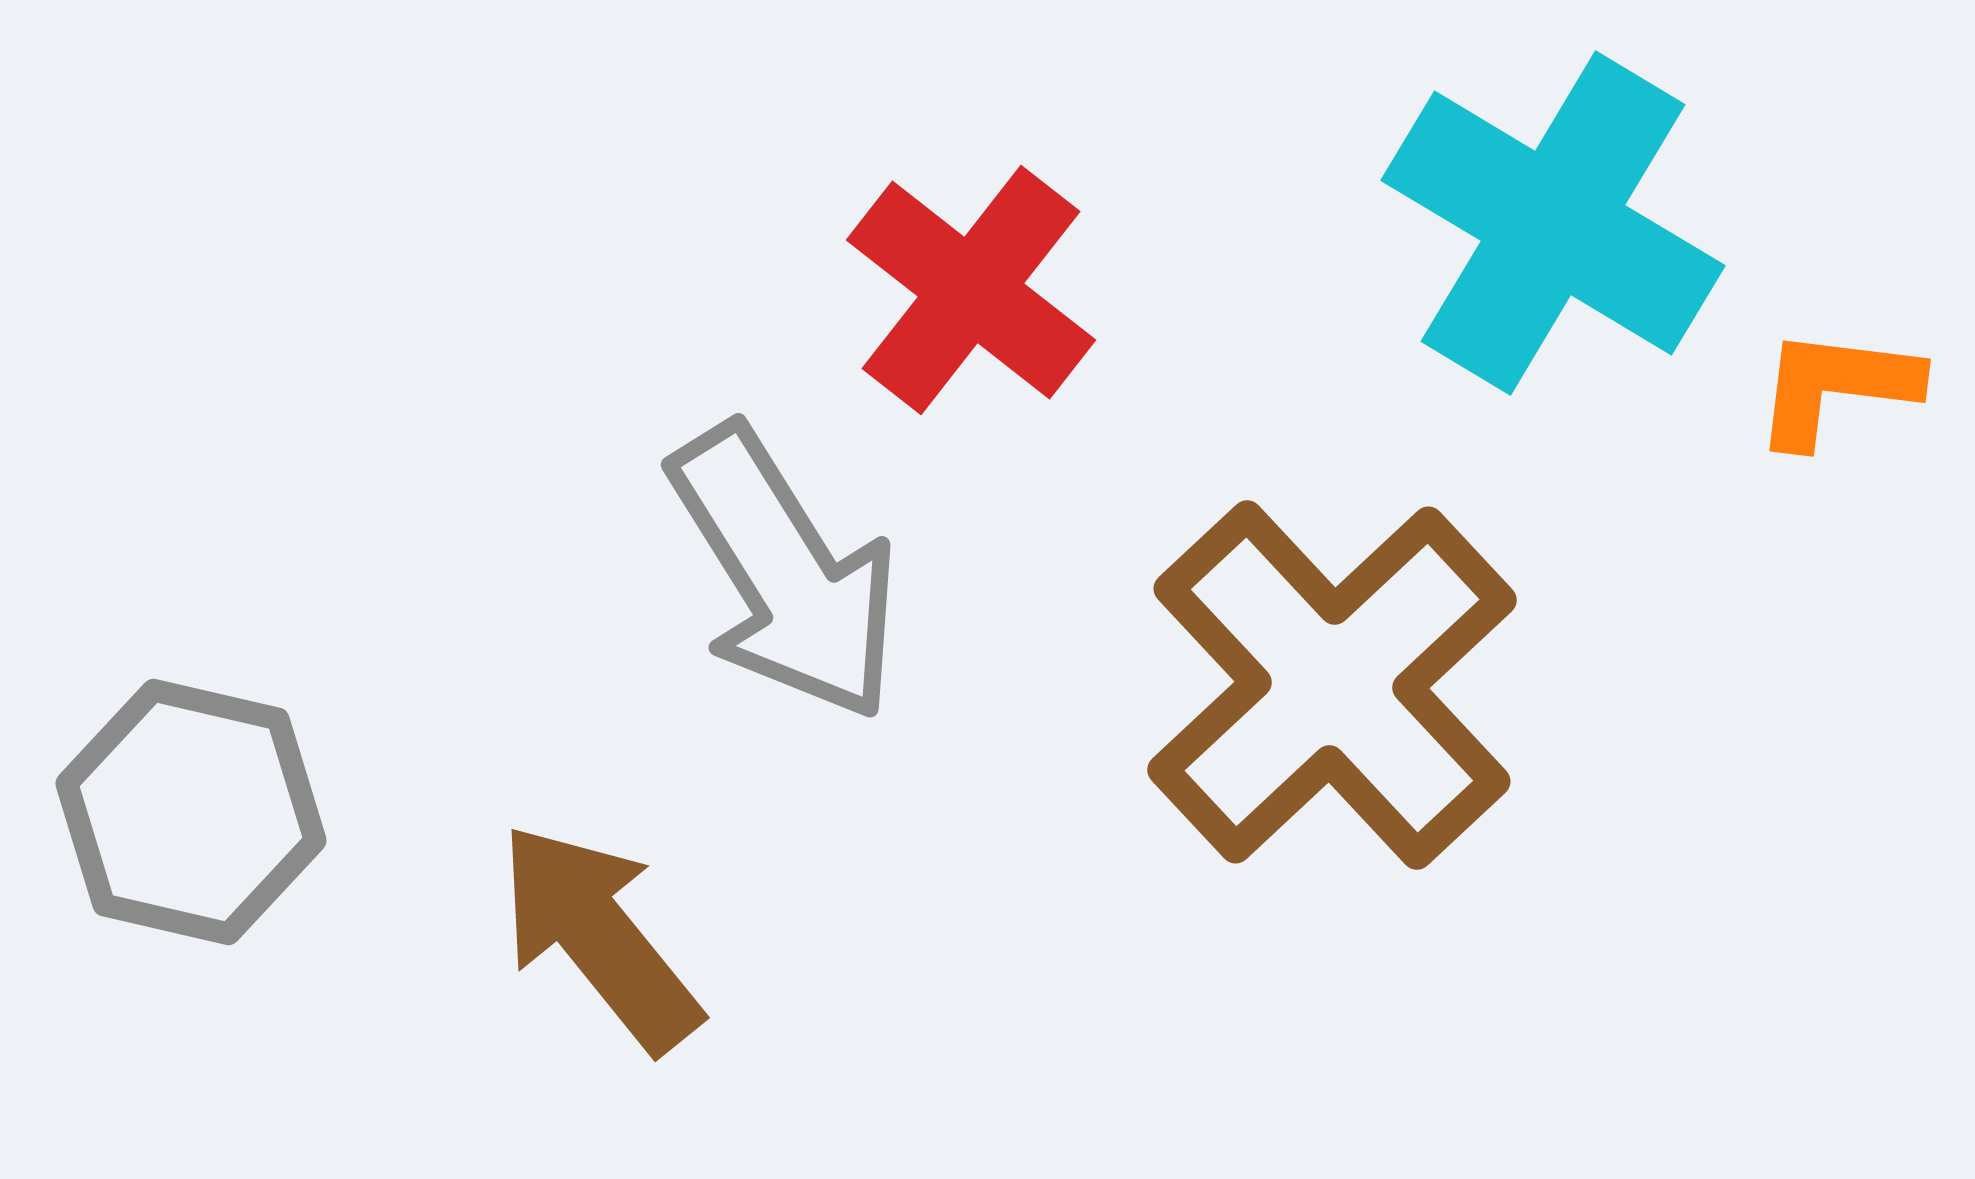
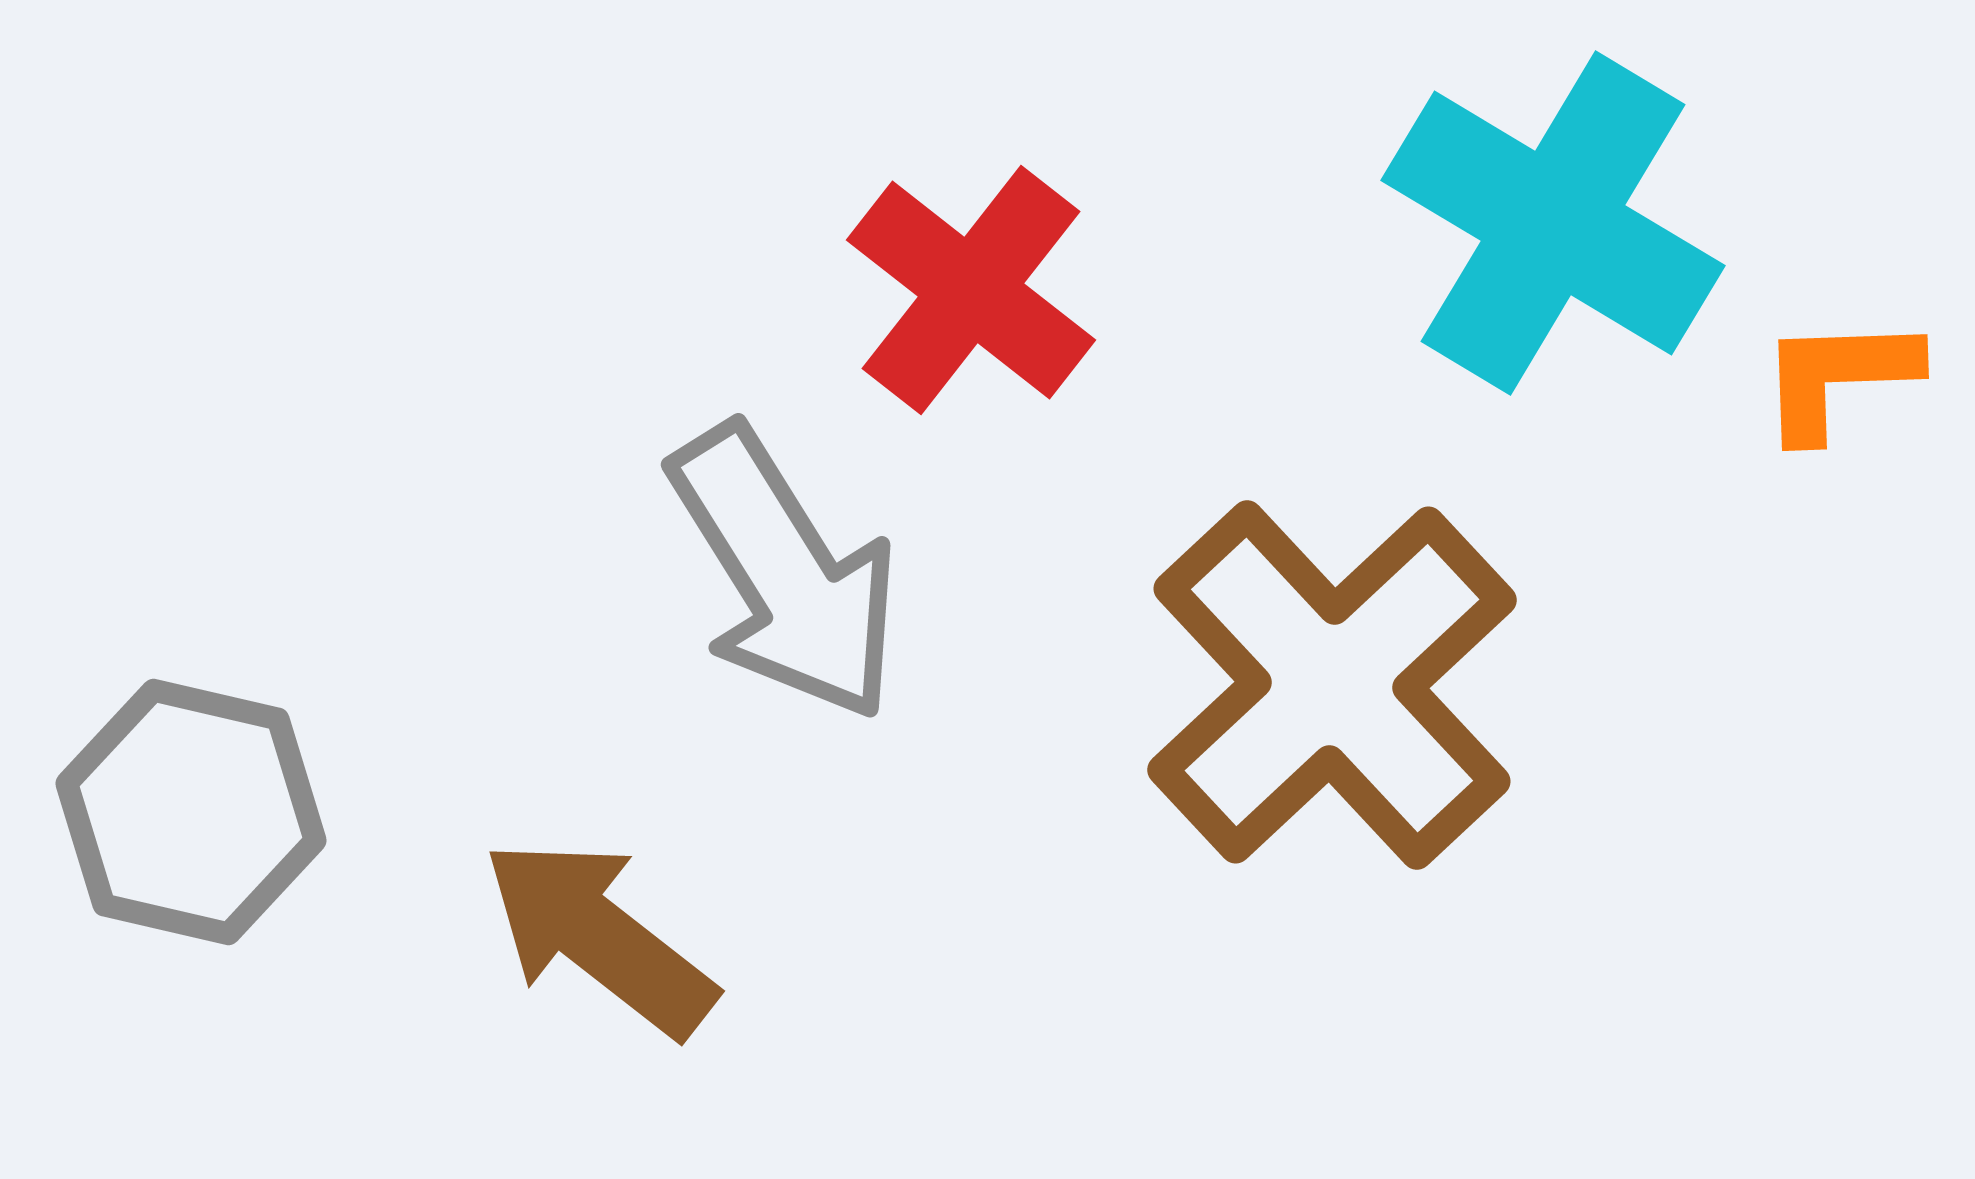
orange L-shape: moved 2 px right, 10 px up; rotated 9 degrees counterclockwise
brown arrow: rotated 13 degrees counterclockwise
